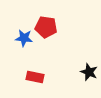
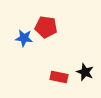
black star: moved 4 px left
red rectangle: moved 24 px right
